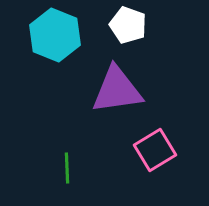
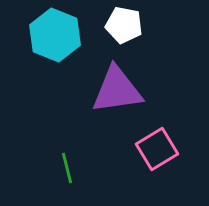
white pentagon: moved 4 px left; rotated 9 degrees counterclockwise
pink square: moved 2 px right, 1 px up
green line: rotated 12 degrees counterclockwise
